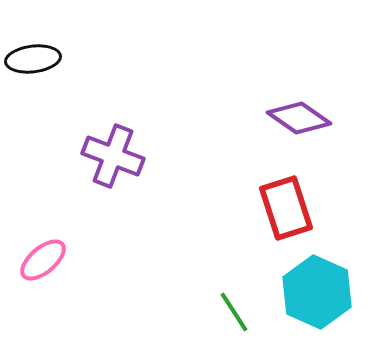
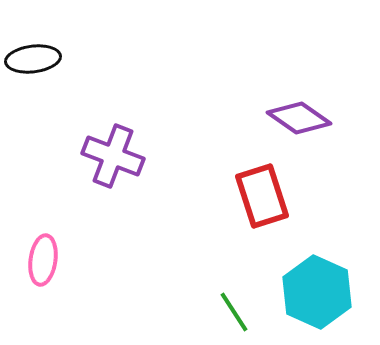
red rectangle: moved 24 px left, 12 px up
pink ellipse: rotated 42 degrees counterclockwise
